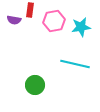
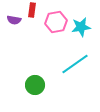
red rectangle: moved 2 px right
pink hexagon: moved 2 px right, 1 px down
cyan line: rotated 48 degrees counterclockwise
